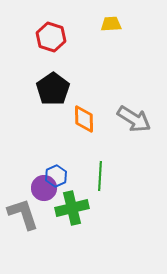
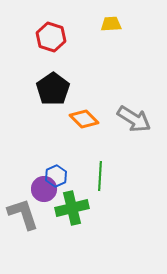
orange diamond: rotated 44 degrees counterclockwise
purple circle: moved 1 px down
